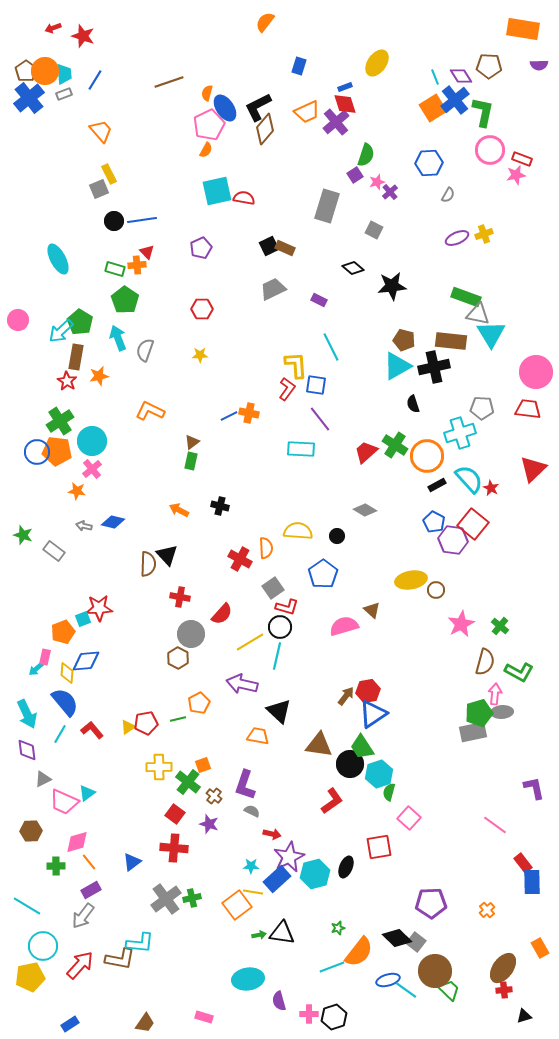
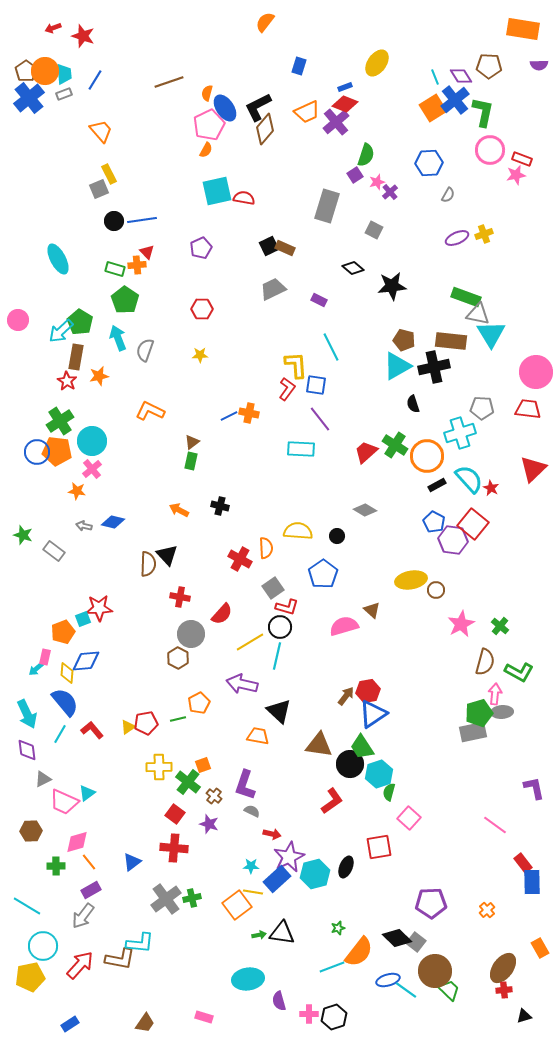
red diamond at (345, 104): rotated 50 degrees counterclockwise
